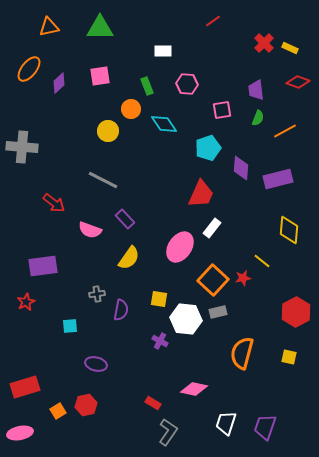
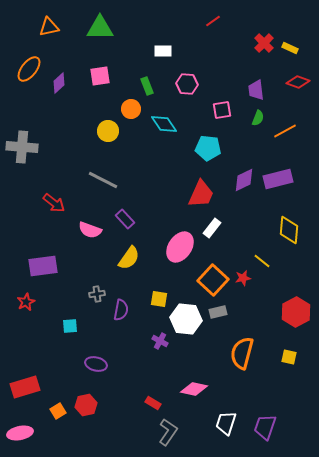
cyan pentagon at (208, 148): rotated 25 degrees clockwise
purple diamond at (241, 168): moved 3 px right, 12 px down; rotated 60 degrees clockwise
